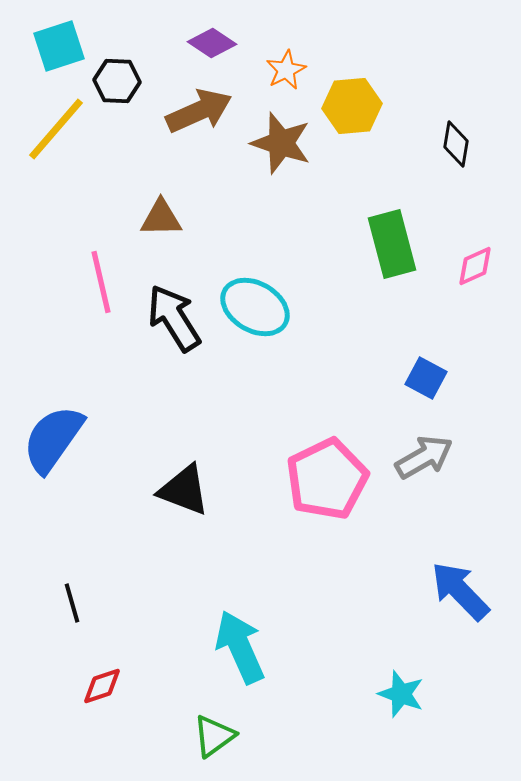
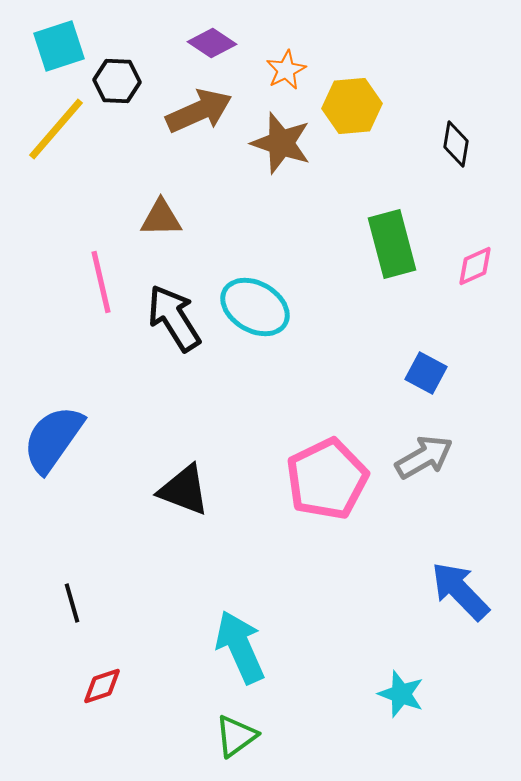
blue square: moved 5 px up
green triangle: moved 22 px right
